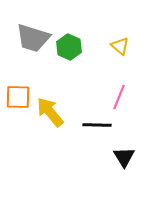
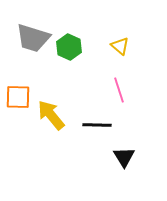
pink line: moved 7 px up; rotated 40 degrees counterclockwise
yellow arrow: moved 1 px right, 3 px down
